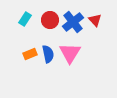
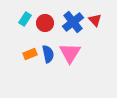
red circle: moved 5 px left, 3 px down
